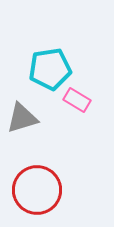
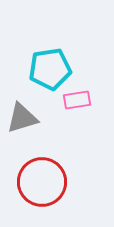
pink rectangle: rotated 40 degrees counterclockwise
red circle: moved 5 px right, 8 px up
